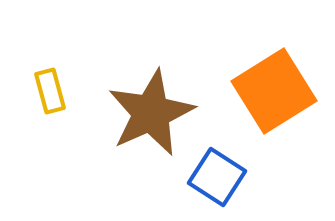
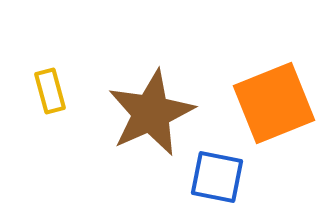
orange square: moved 12 px down; rotated 10 degrees clockwise
blue square: rotated 22 degrees counterclockwise
